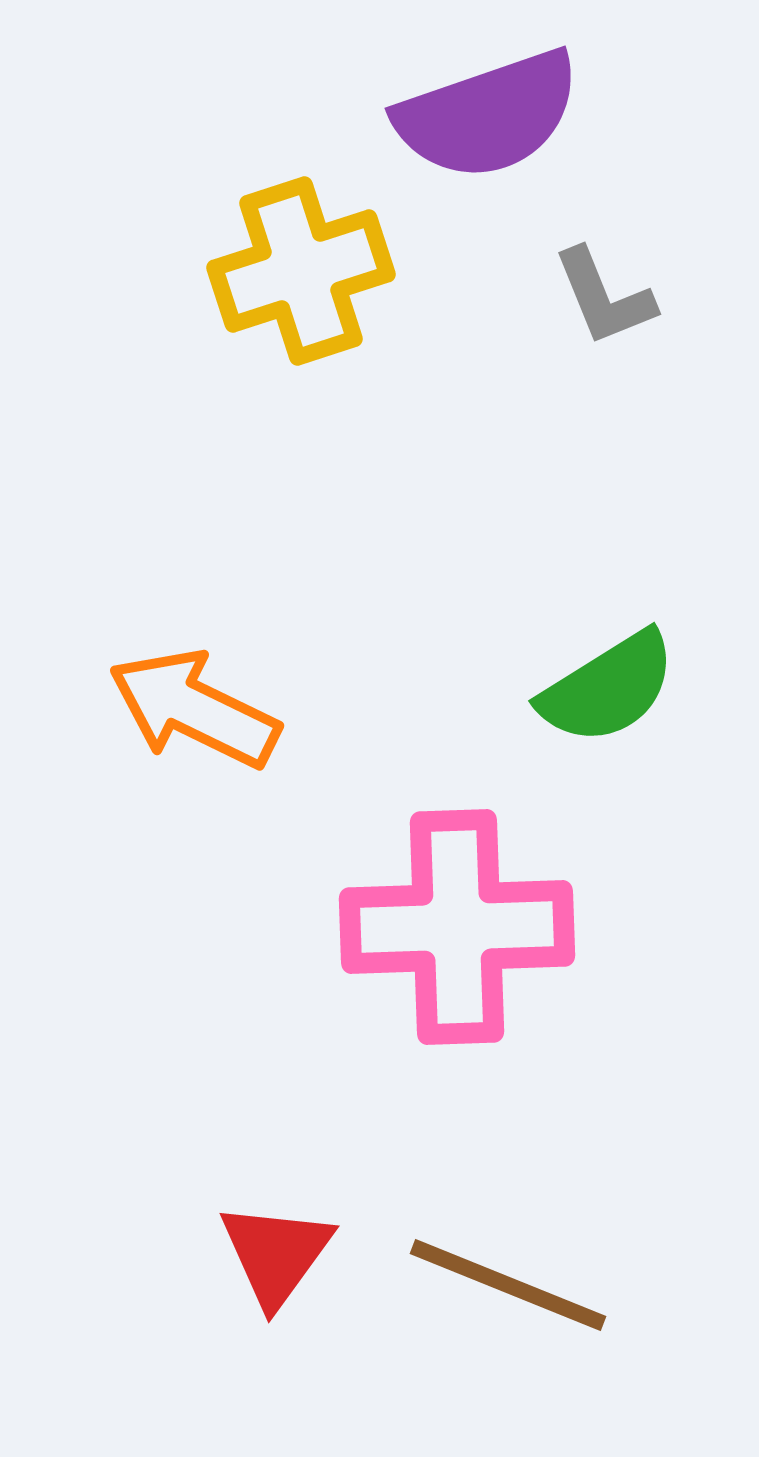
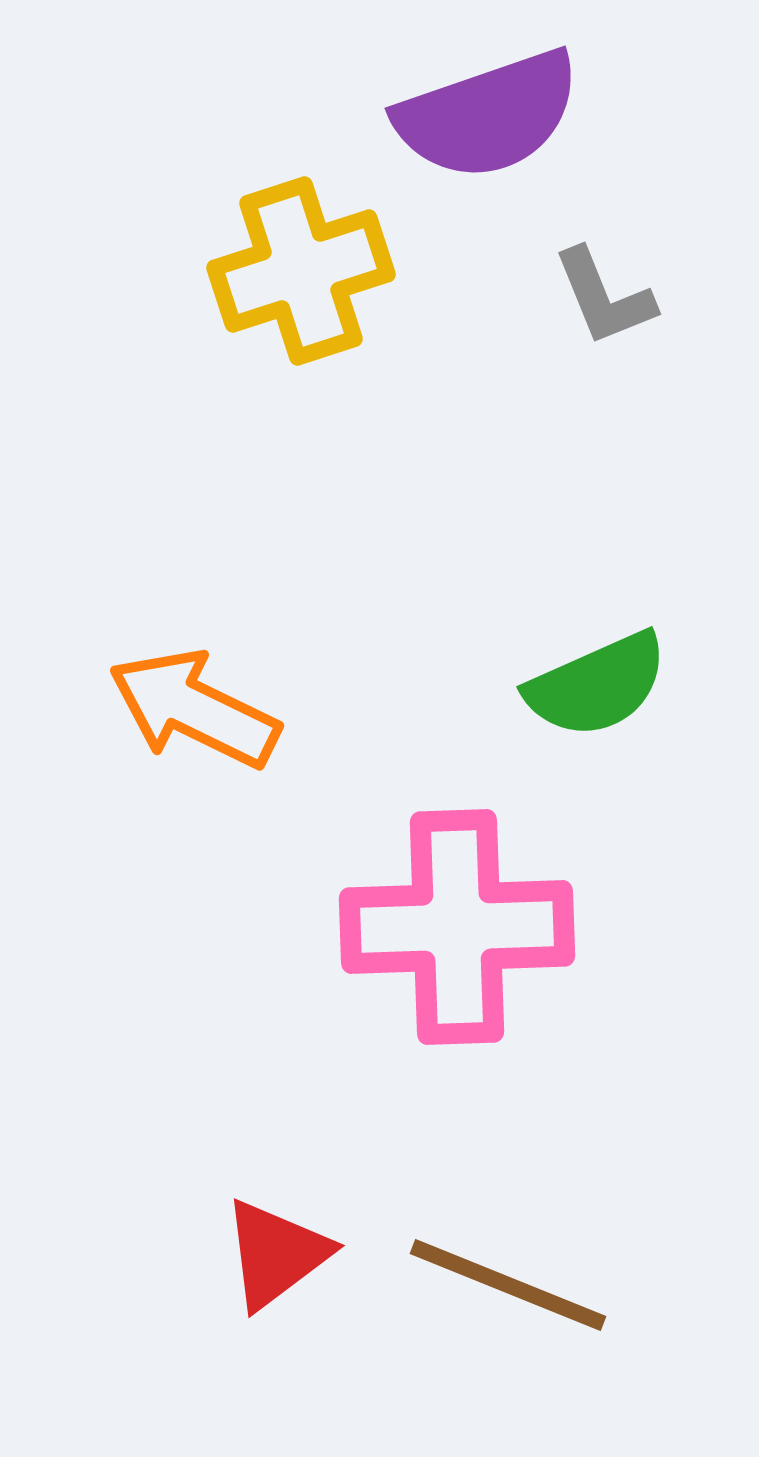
green semicircle: moved 11 px left, 3 px up; rotated 8 degrees clockwise
red triangle: rotated 17 degrees clockwise
